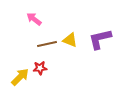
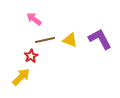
purple L-shape: rotated 75 degrees clockwise
brown line: moved 2 px left, 4 px up
red star: moved 9 px left, 12 px up; rotated 24 degrees counterclockwise
yellow arrow: moved 1 px right
